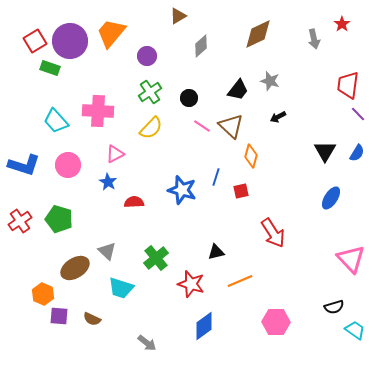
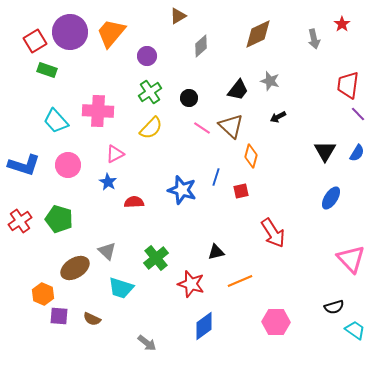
purple circle at (70, 41): moved 9 px up
green rectangle at (50, 68): moved 3 px left, 2 px down
pink line at (202, 126): moved 2 px down
